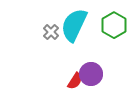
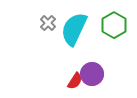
cyan semicircle: moved 4 px down
gray cross: moved 3 px left, 9 px up
purple circle: moved 1 px right
